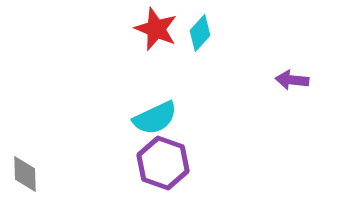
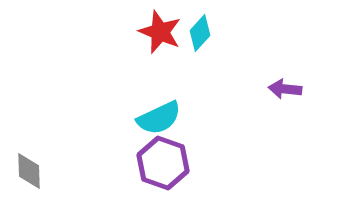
red star: moved 4 px right, 3 px down
purple arrow: moved 7 px left, 9 px down
cyan semicircle: moved 4 px right
gray diamond: moved 4 px right, 3 px up
